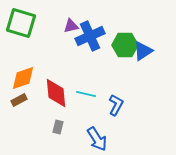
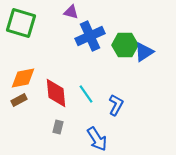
purple triangle: moved 14 px up; rotated 28 degrees clockwise
blue triangle: moved 1 px right, 1 px down
orange diamond: rotated 8 degrees clockwise
cyan line: rotated 42 degrees clockwise
